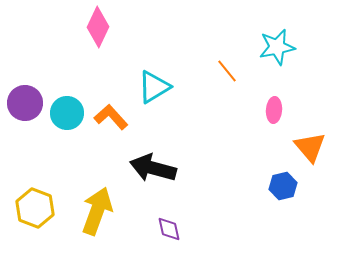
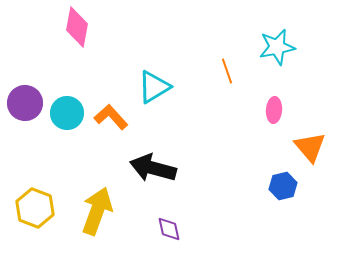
pink diamond: moved 21 px left; rotated 15 degrees counterclockwise
orange line: rotated 20 degrees clockwise
